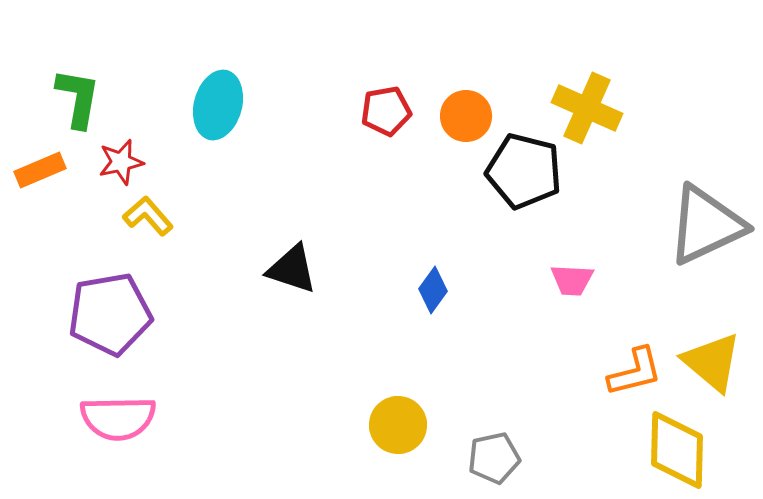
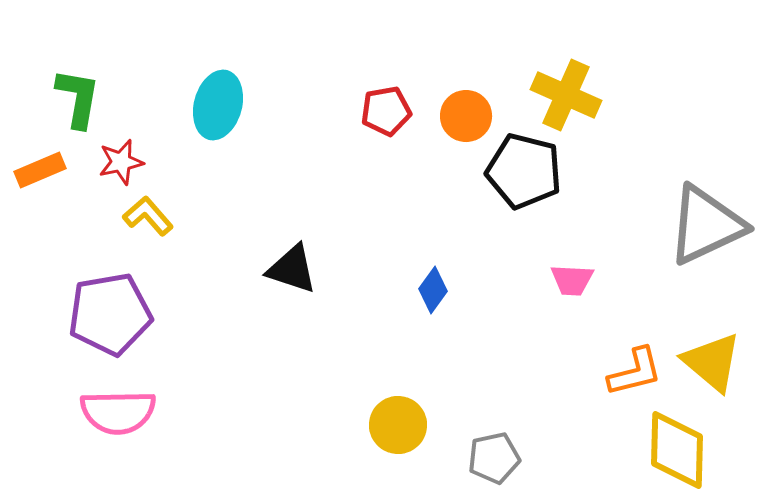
yellow cross: moved 21 px left, 13 px up
pink semicircle: moved 6 px up
